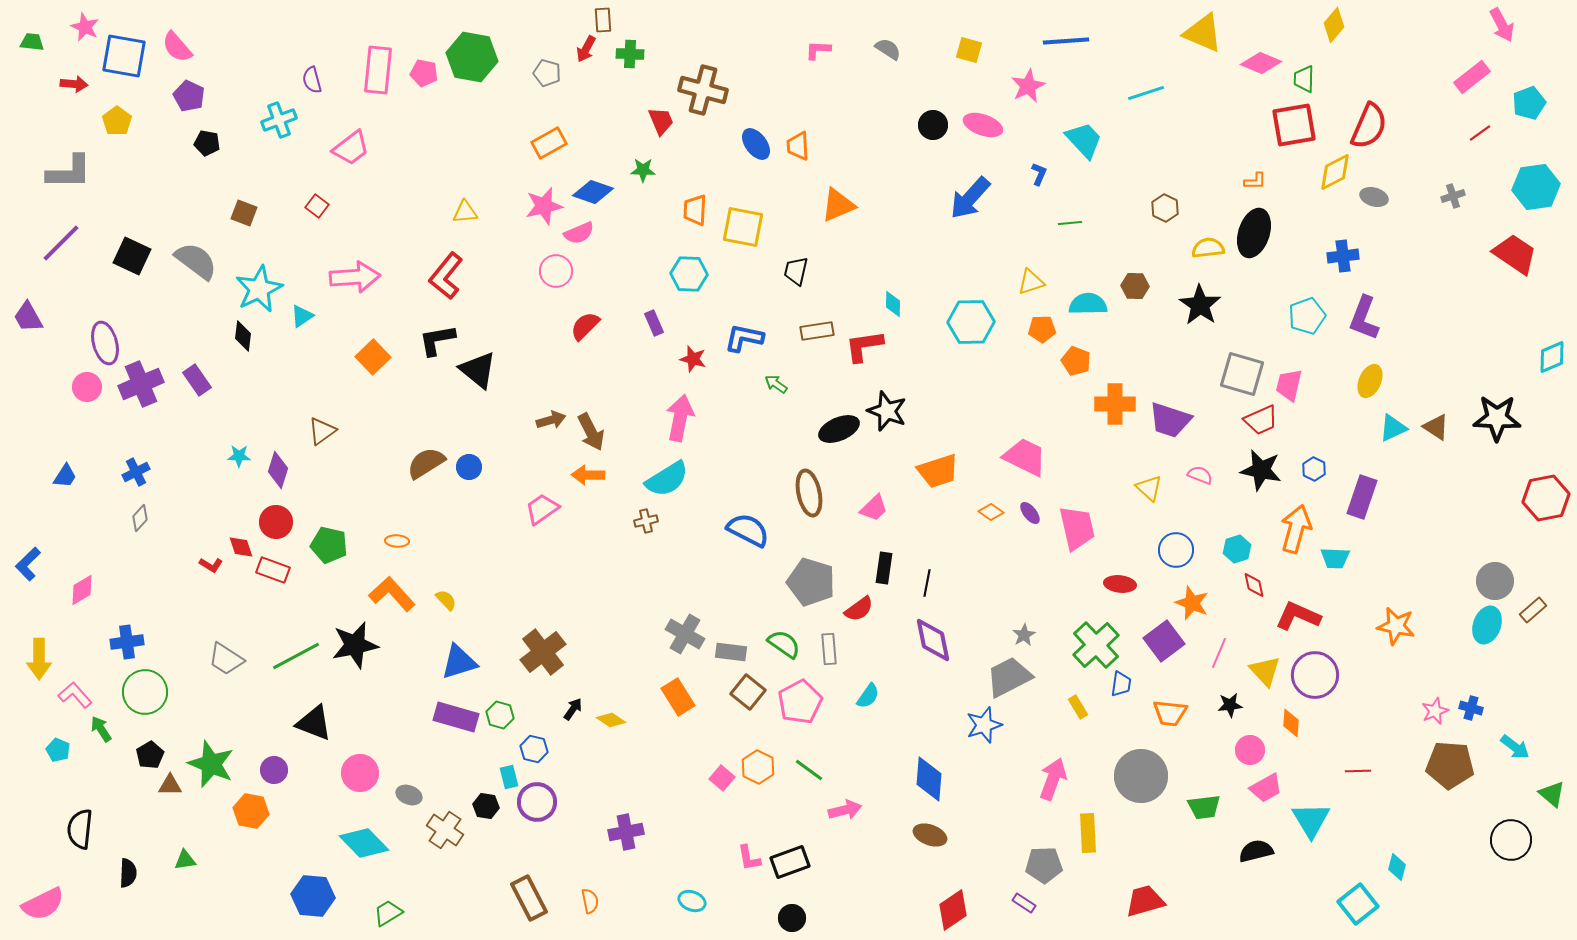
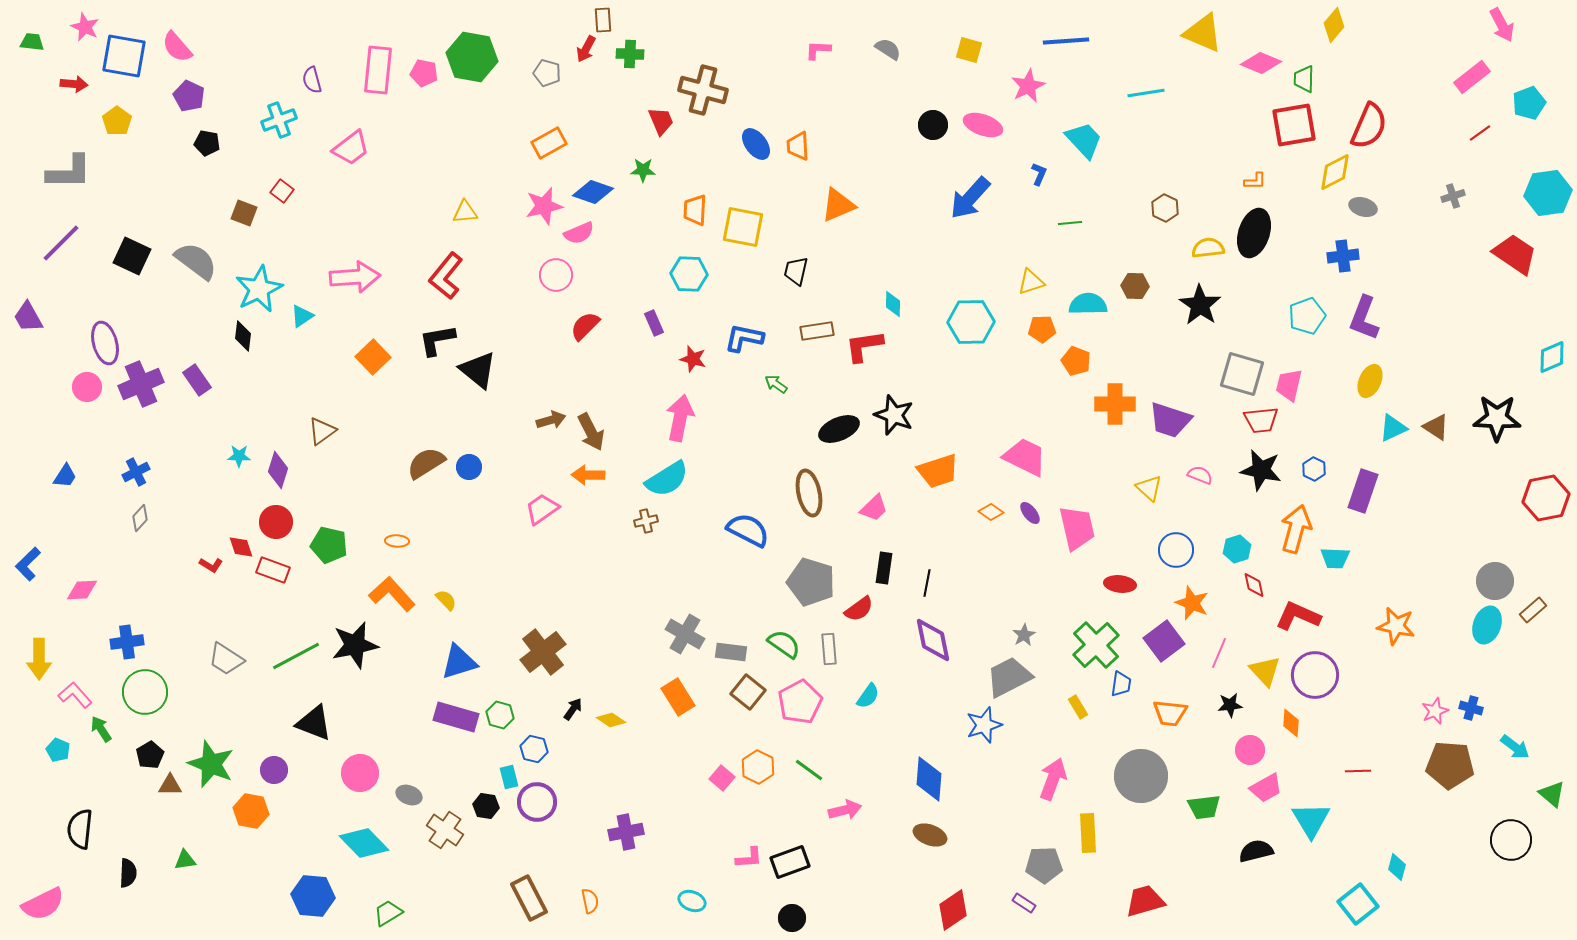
cyan line at (1146, 93): rotated 9 degrees clockwise
cyan hexagon at (1536, 187): moved 12 px right, 6 px down
gray ellipse at (1374, 197): moved 11 px left, 10 px down
red square at (317, 206): moved 35 px left, 15 px up
pink circle at (556, 271): moved 4 px down
black star at (887, 411): moved 7 px right, 4 px down
red trapezoid at (1261, 420): rotated 18 degrees clockwise
purple rectangle at (1362, 497): moved 1 px right, 6 px up
pink diamond at (82, 590): rotated 28 degrees clockwise
pink L-shape at (749, 858): rotated 84 degrees counterclockwise
